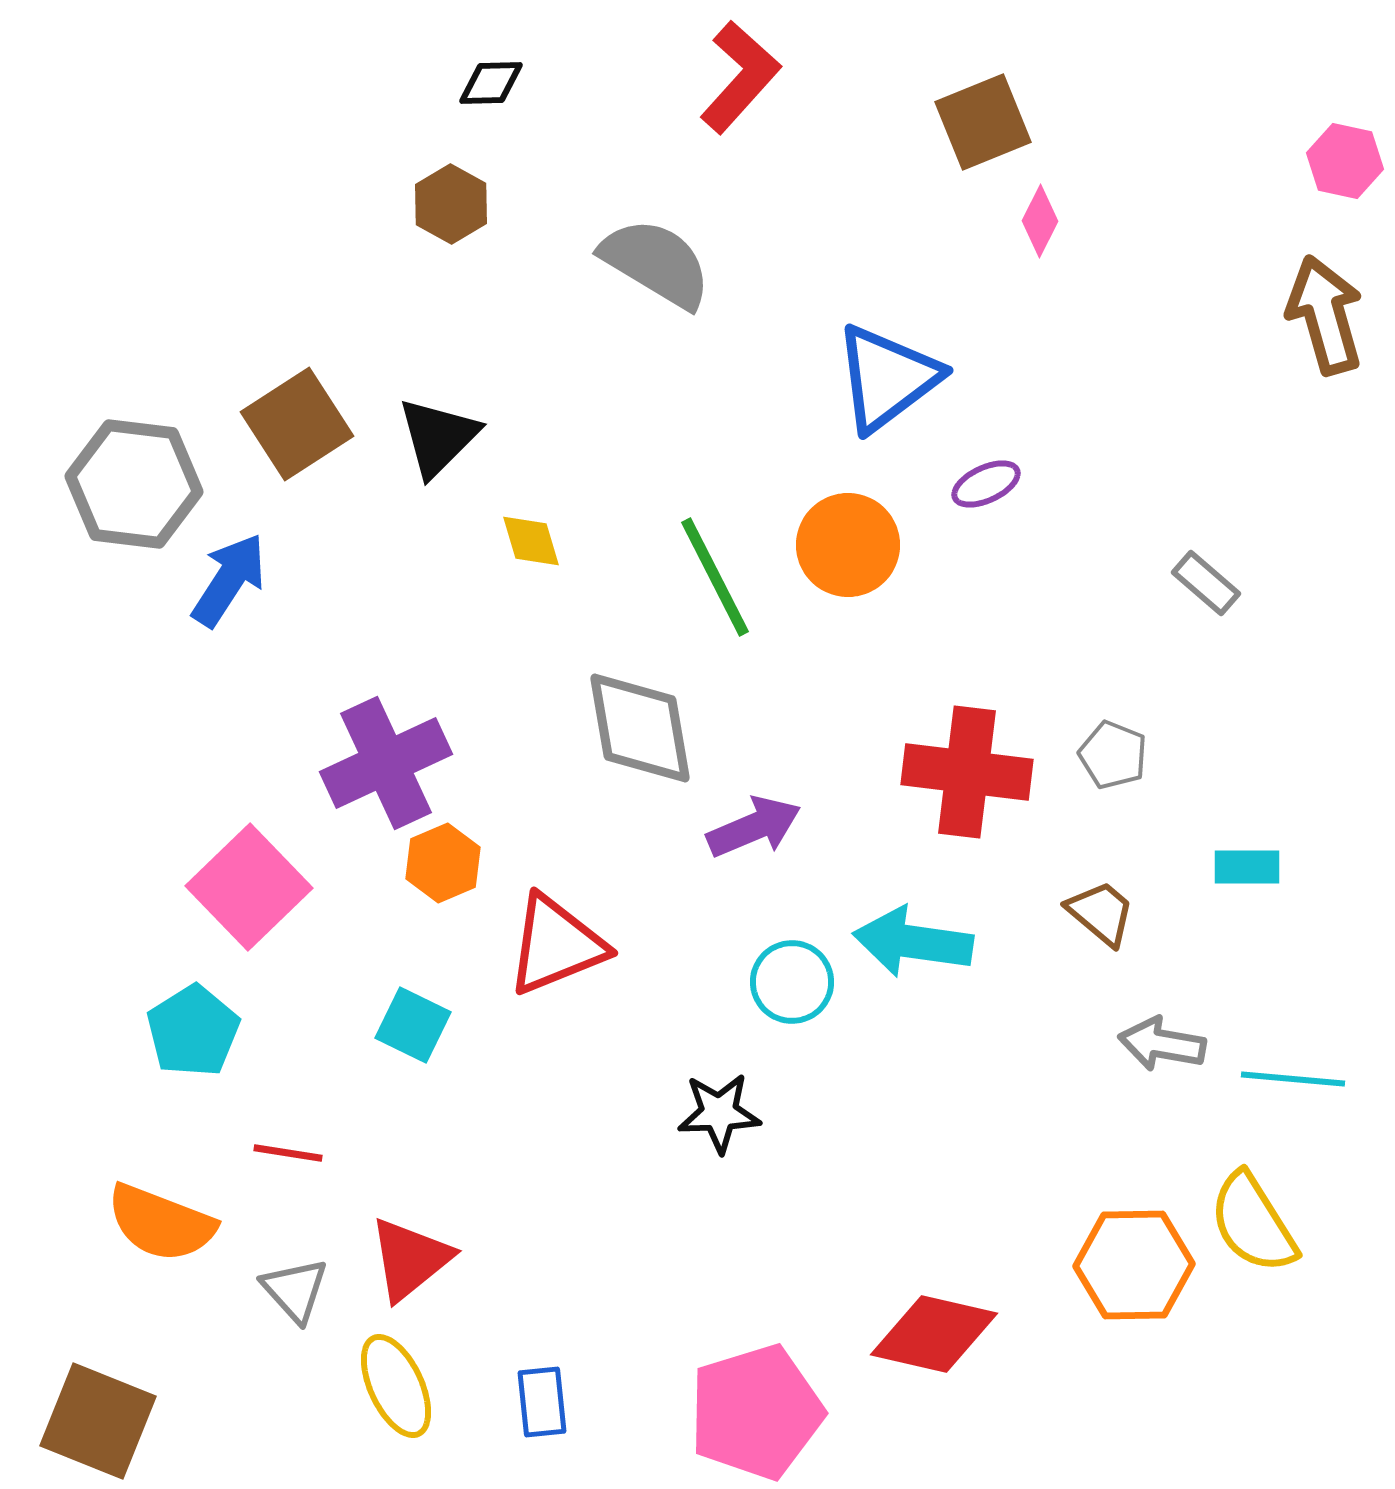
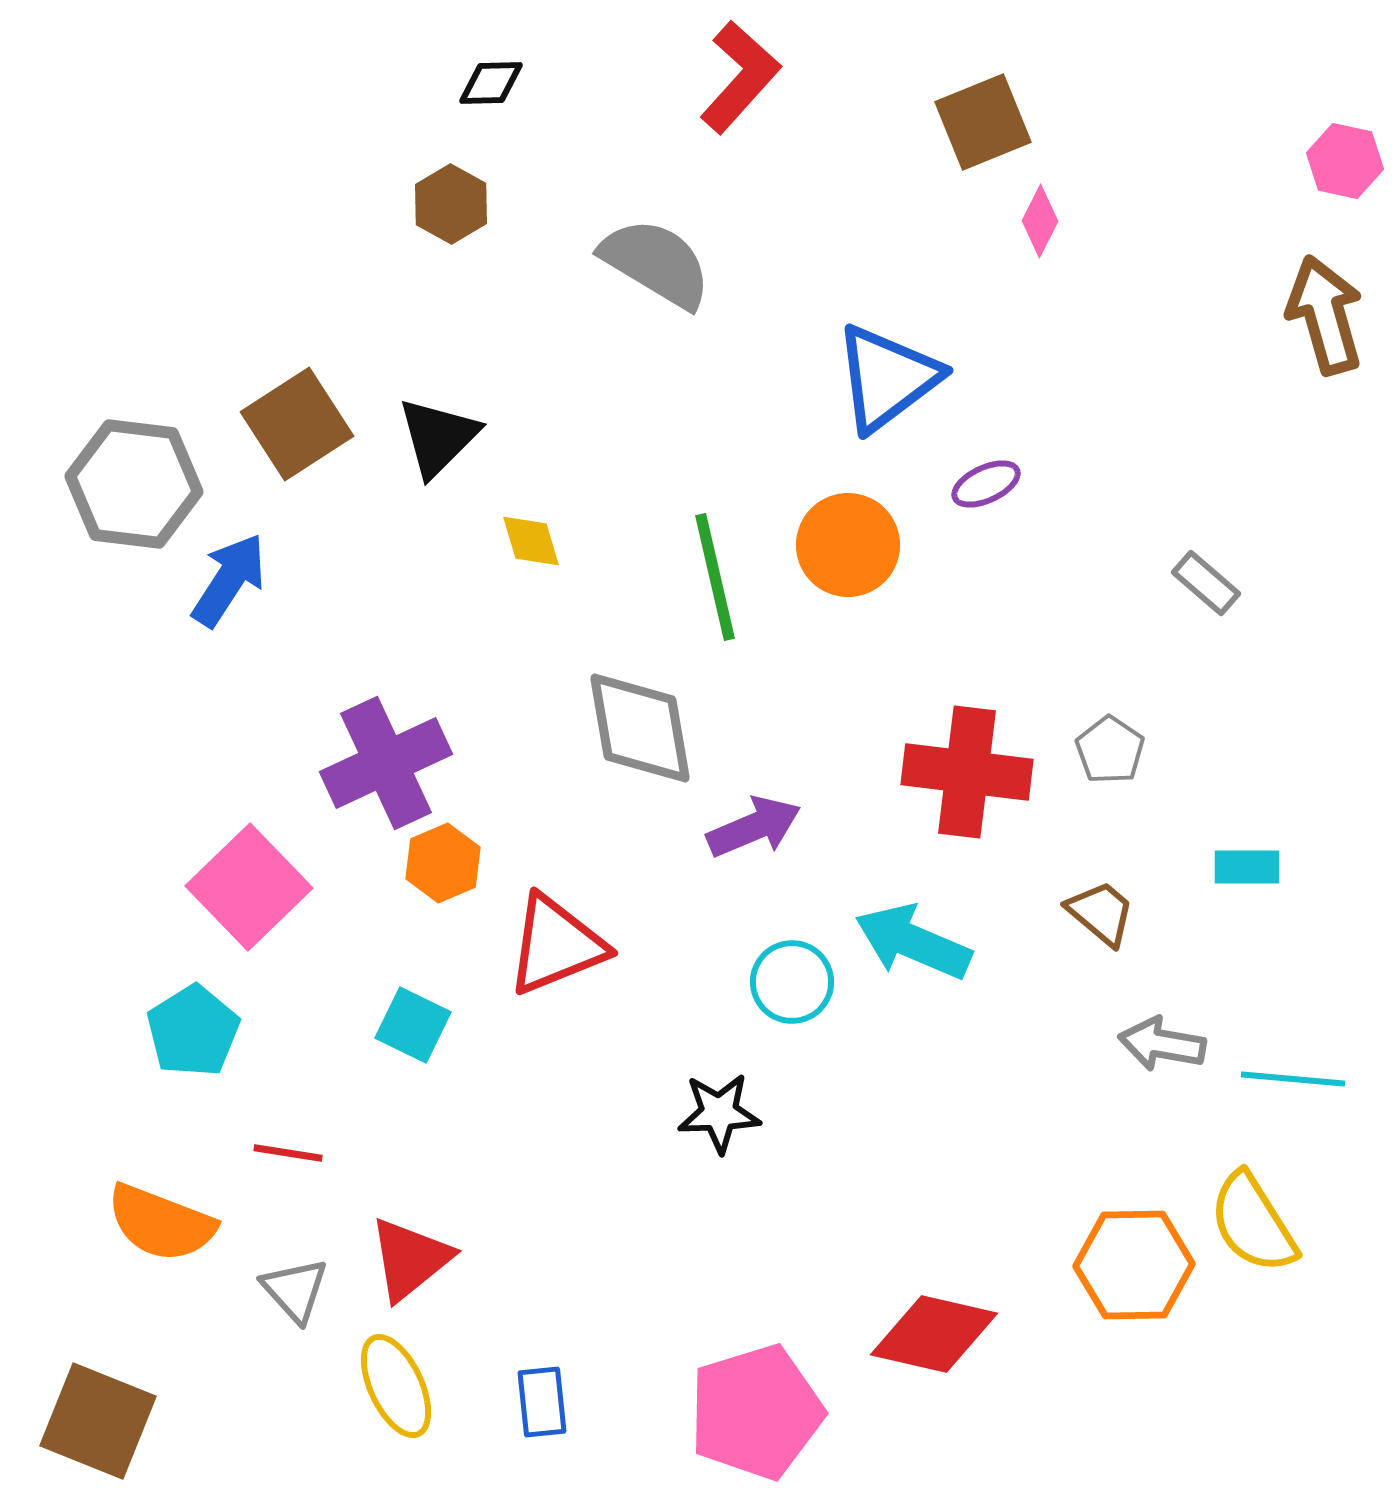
green line at (715, 577): rotated 14 degrees clockwise
gray pentagon at (1113, 755): moved 3 px left, 5 px up; rotated 12 degrees clockwise
cyan arrow at (913, 942): rotated 15 degrees clockwise
